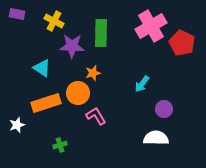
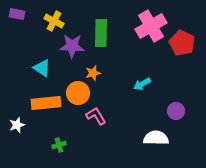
cyan arrow: rotated 24 degrees clockwise
orange rectangle: rotated 12 degrees clockwise
purple circle: moved 12 px right, 2 px down
green cross: moved 1 px left
